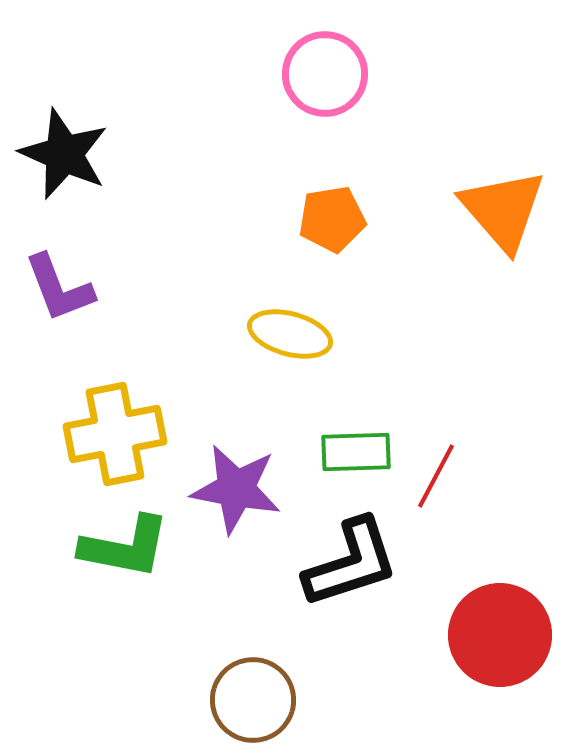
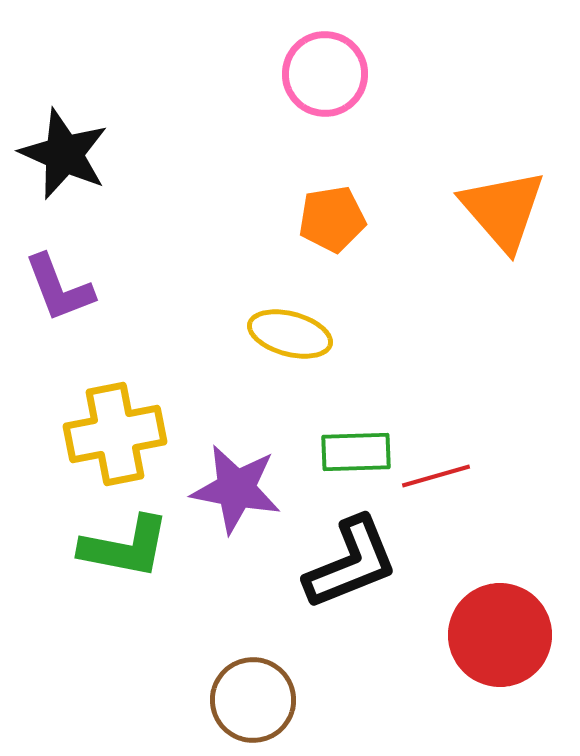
red line: rotated 46 degrees clockwise
black L-shape: rotated 4 degrees counterclockwise
